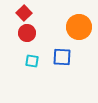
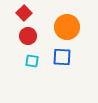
orange circle: moved 12 px left
red circle: moved 1 px right, 3 px down
